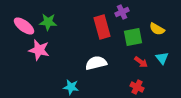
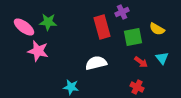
pink ellipse: moved 1 px down
pink star: moved 1 px left, 1 px down
